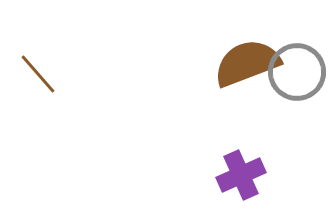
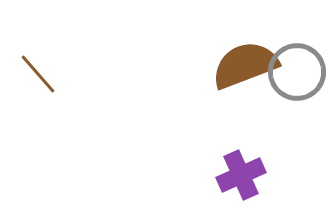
brown semicircle: moved 2 px left, 2 px down
